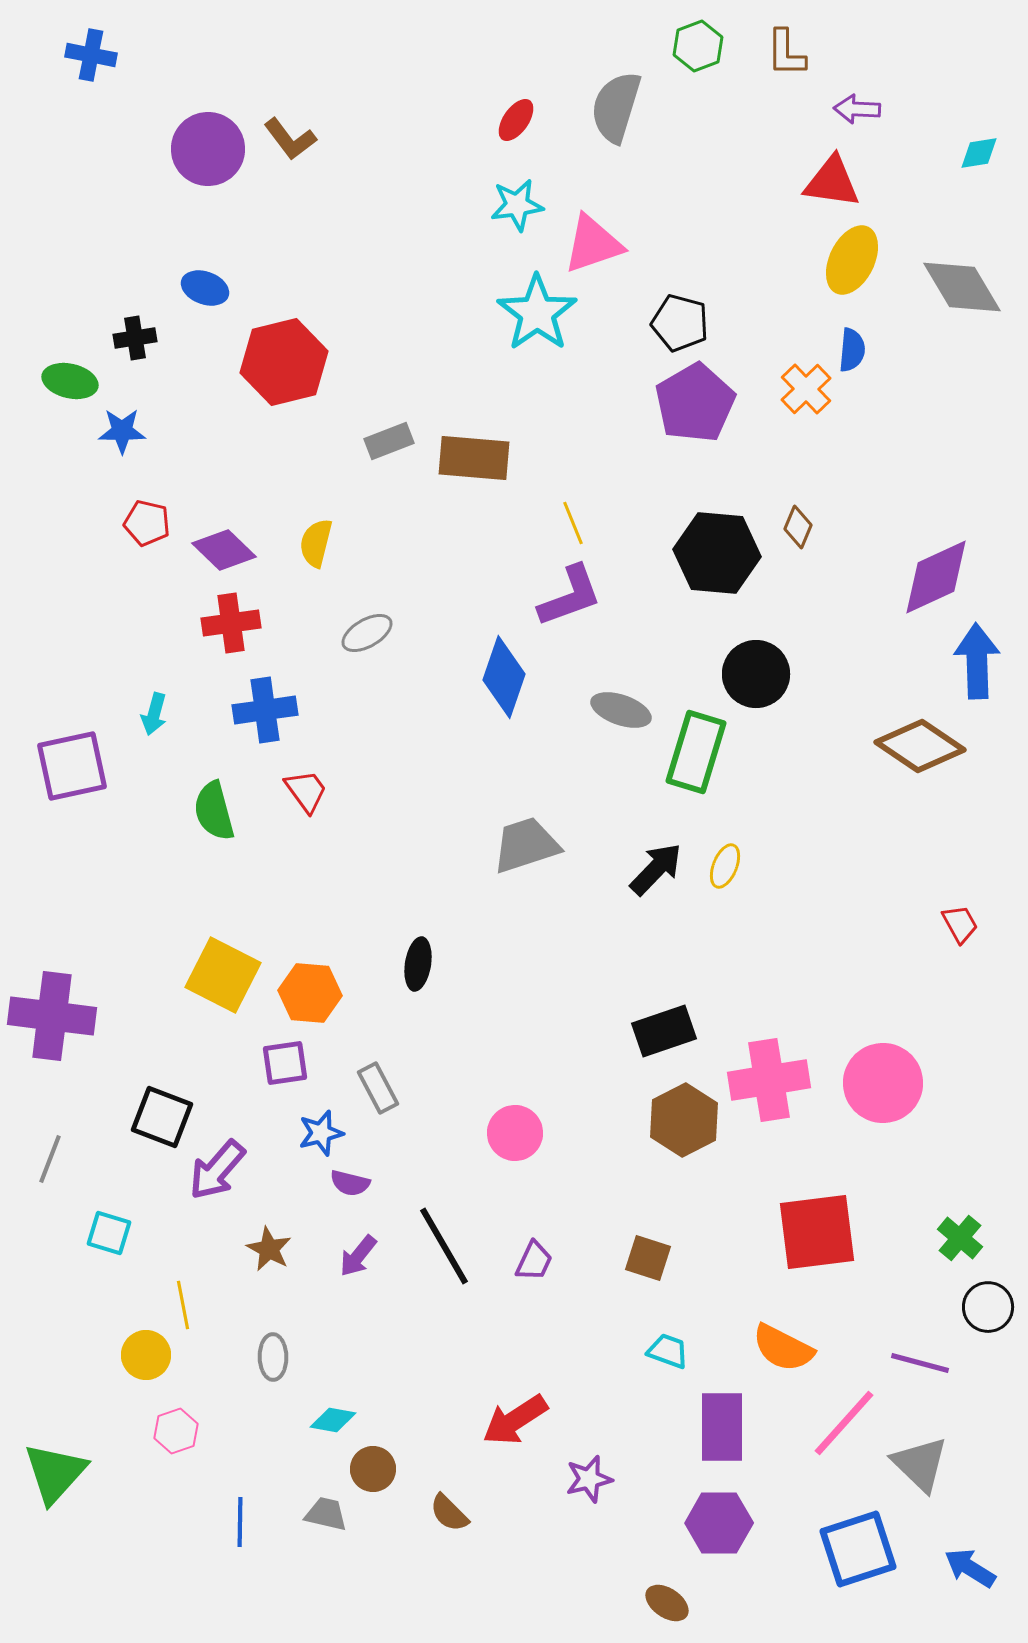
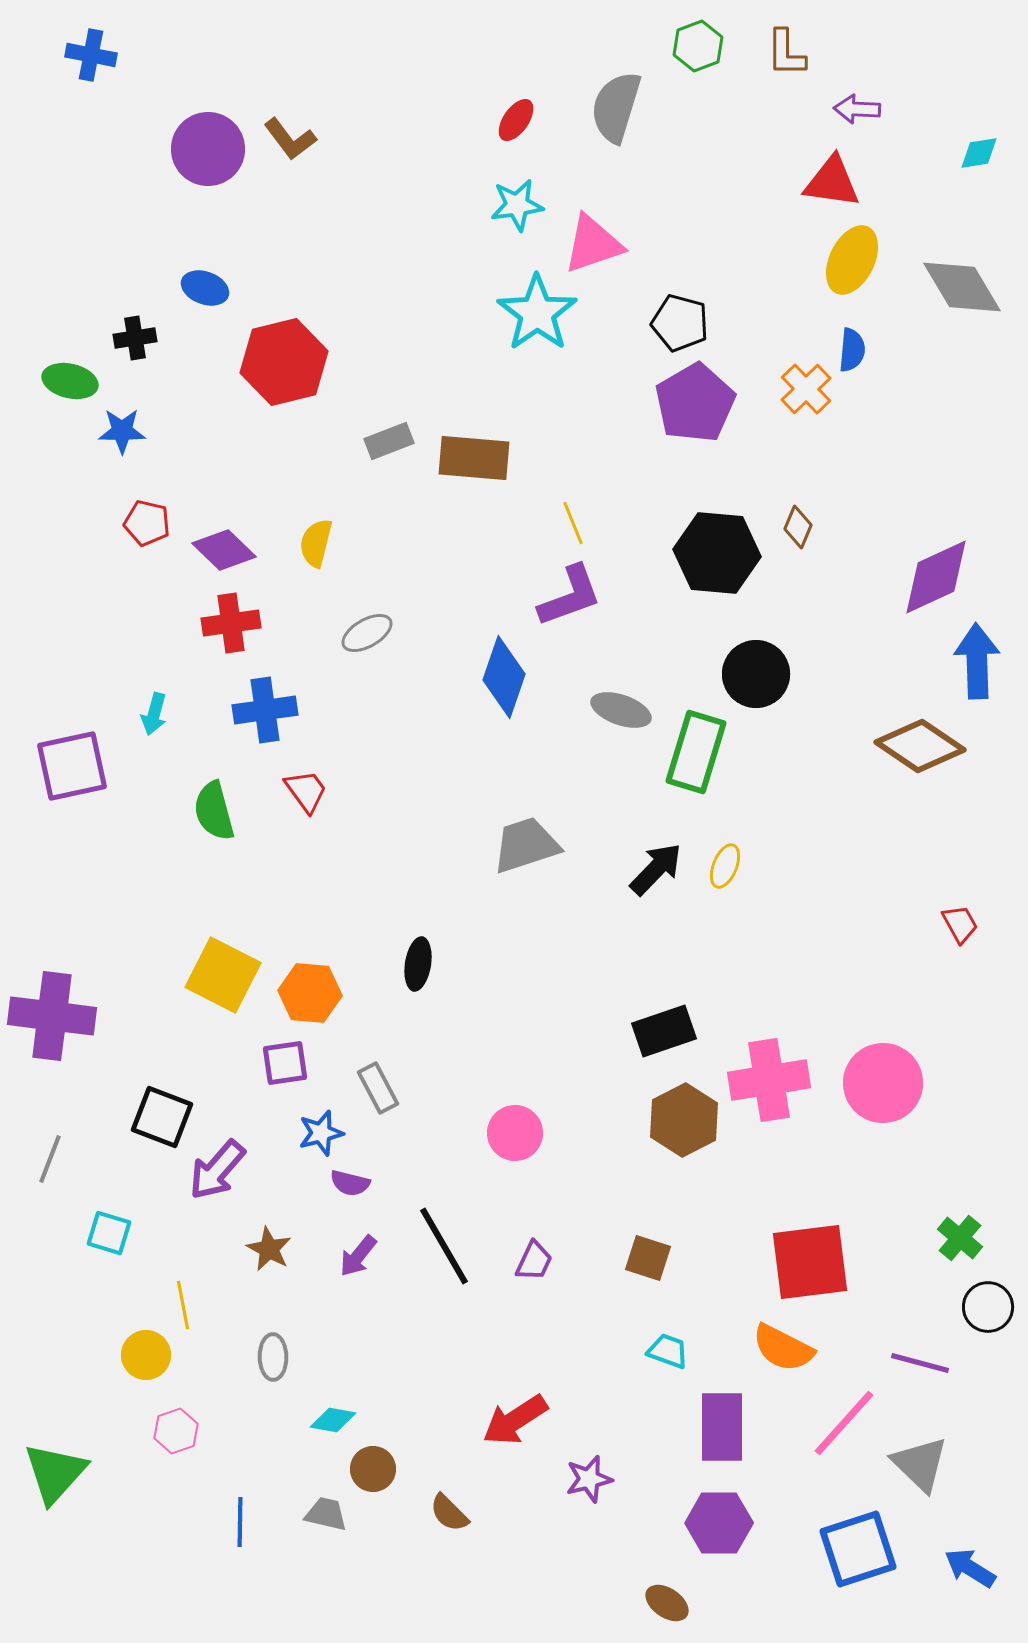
red square at (817, 1232): moved 7 px left, 30 px down
